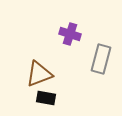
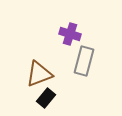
gray rectangle: moved 17 px left, 2 px down
black rectangle: rotated 60 degrees counterclockwise
